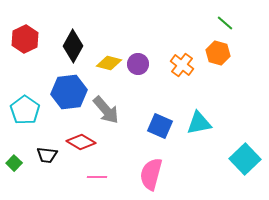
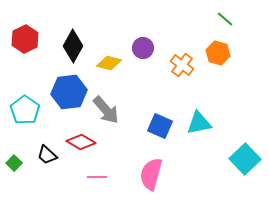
green line: moved 4 px up
purple circle: moved 5 px right, 16 px up
black trapezoid: rotated 35 degrees clockwise
